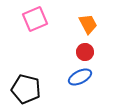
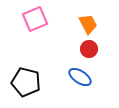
red circle: moved 4 px right, 3 px up
blue ellipse: rotated 60 degrees clockwise
black pentagon: moved 7 px up
